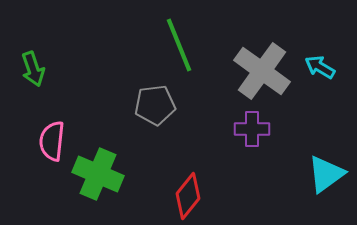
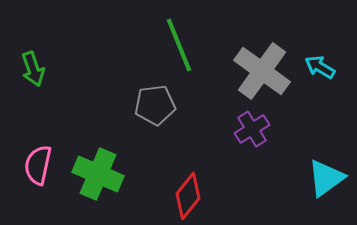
purple cross: rotated 32 degrees counterclockwise
pink semicircle: moved 14 px left, 24 px down; rotated 6 degrees clockwise
cyan triangle: moved 4 px down
